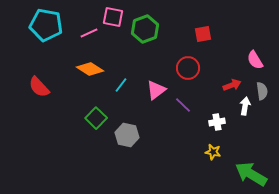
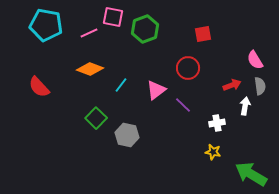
orange diamond: rotated 12 degrees counterclockwise
gray semicircle: moved 2 px left, 5 px up
white cross: moved 1 px down
